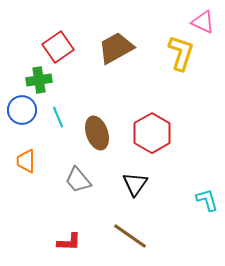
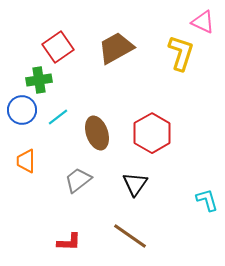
cyan line: rotated 75 degrees clockwise
gray trapezoid: rotated 92 degrees clockwise
